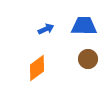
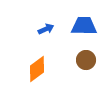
brown circle: moved 2 px left, 1 px down
orange diamond: moved 1 px down
